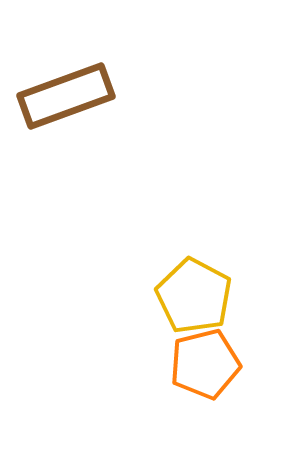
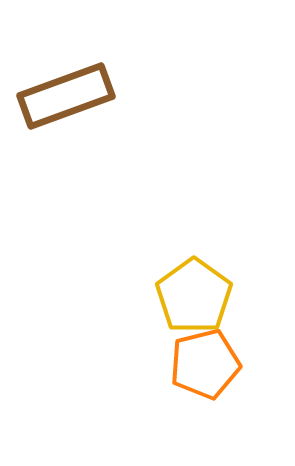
yellow pentagon: rotated 8 degrees clockwise
